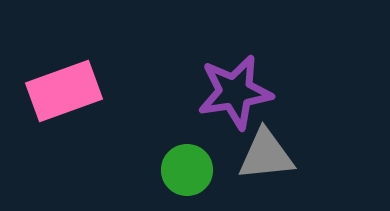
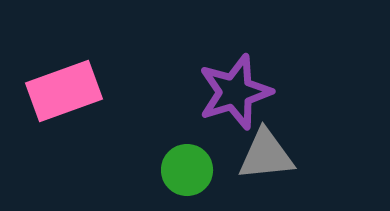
purple star: rotated 8 degrees counterclockwise
